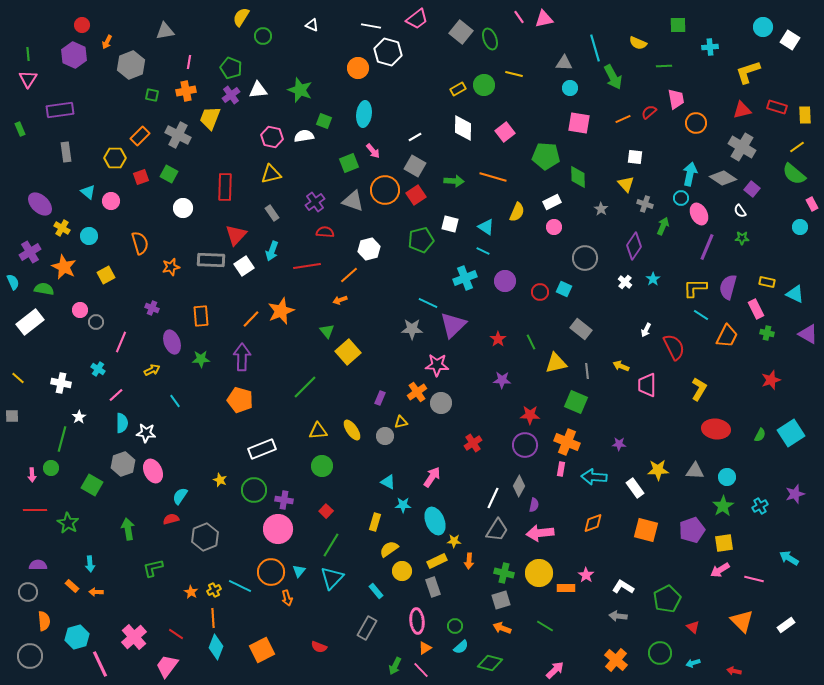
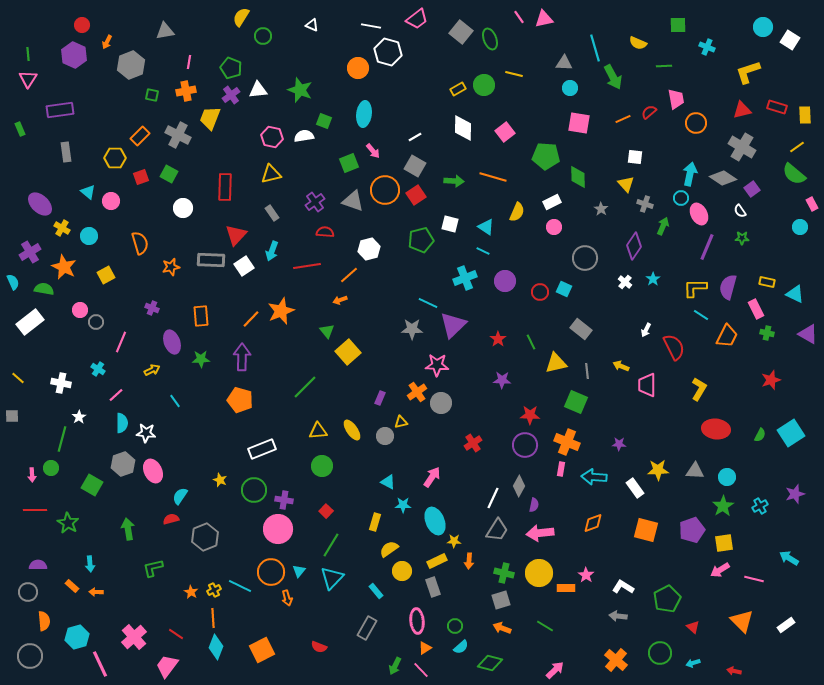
cyan cross at (710, 47): moved 3 px left; rotated 28 degrees clockwise
purple square at (752, 189): rotated 14 degrees clockwise
